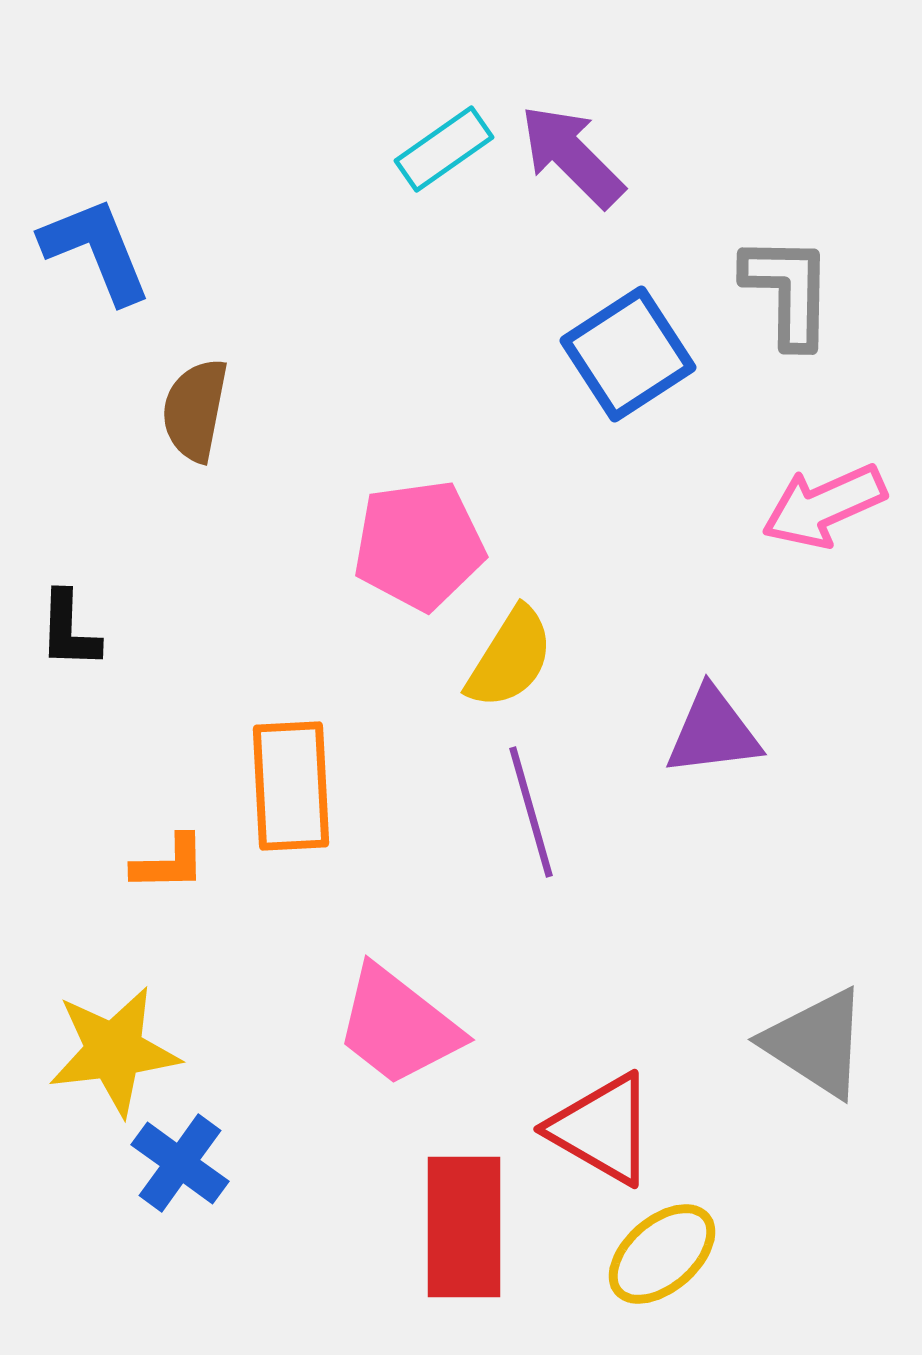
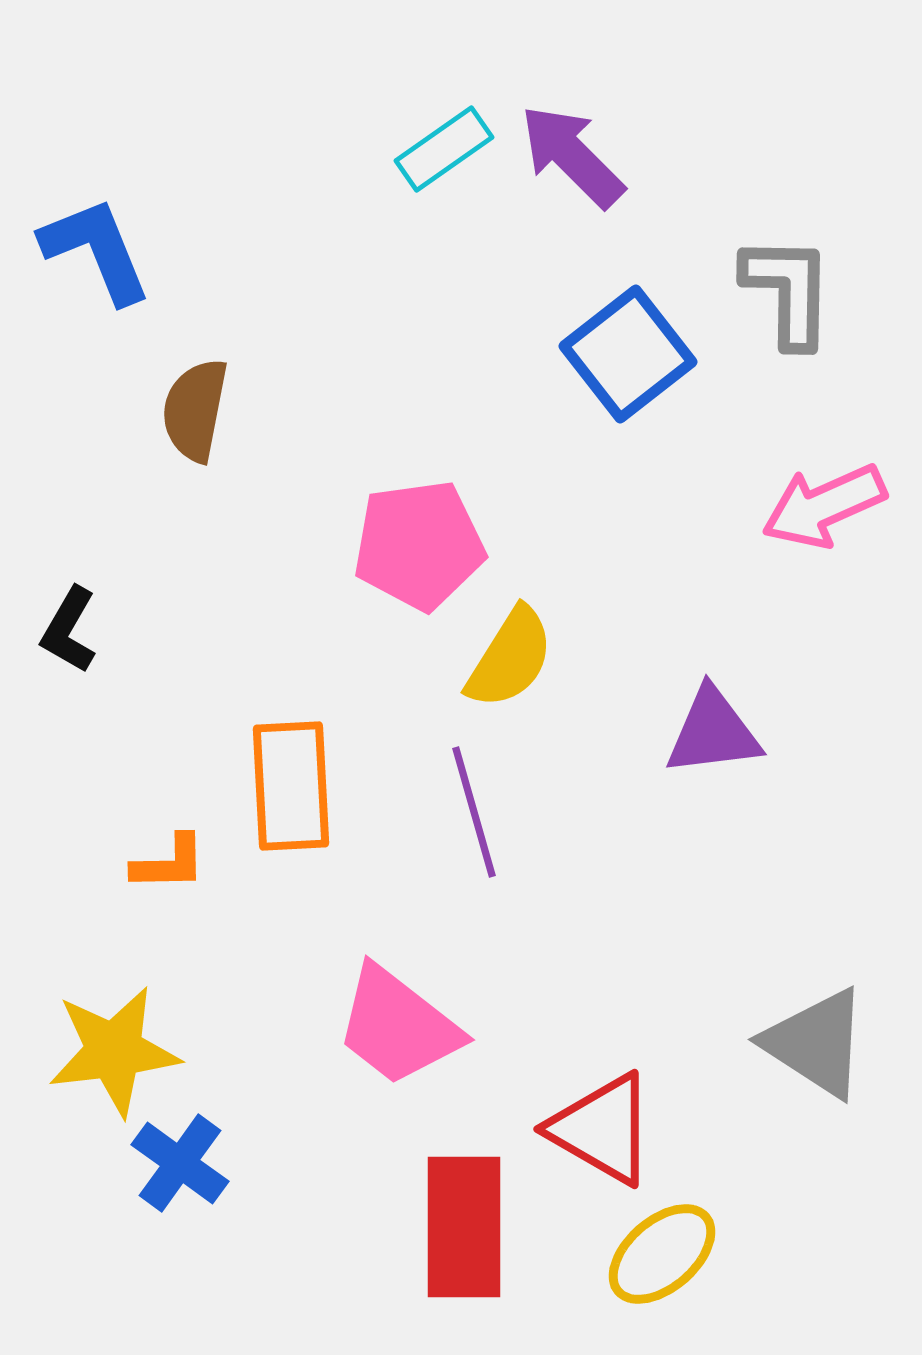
blue square: rotated 5 degrees counterclockwise
black L-shape: rotated 28 degrees clockwise
purple line: moved 57 px left
